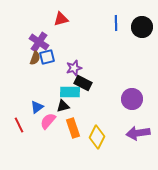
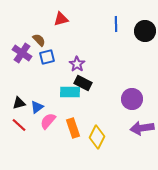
blue line: moved 1 px down
black circle: moved 3 px right, 4 px down
purple cross: moved 17 px left, 11 px down
brown semicircle: moved 4 px right, 18 px up; rotated 64 degrees counterclockwise
purple star: moved 3 px right, 4 px up; rotated 21 degrees counterclockwise
black triangle: moved 44 px left, 3 px up
red line: rotated 21 degrees counterclockwise
purple arrow: moved 4 px right, 5 px up
